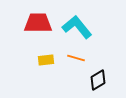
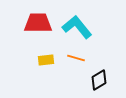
black diamond: moved 1 px right
